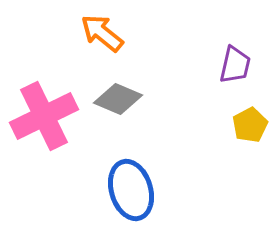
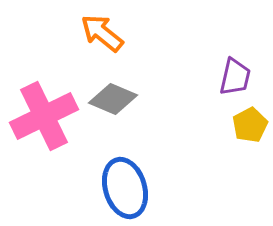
purple trapezoid: moved 12 px down
gray diamond: moved 5 px left
blue ellipse: moved 6 px left, 2 px up
